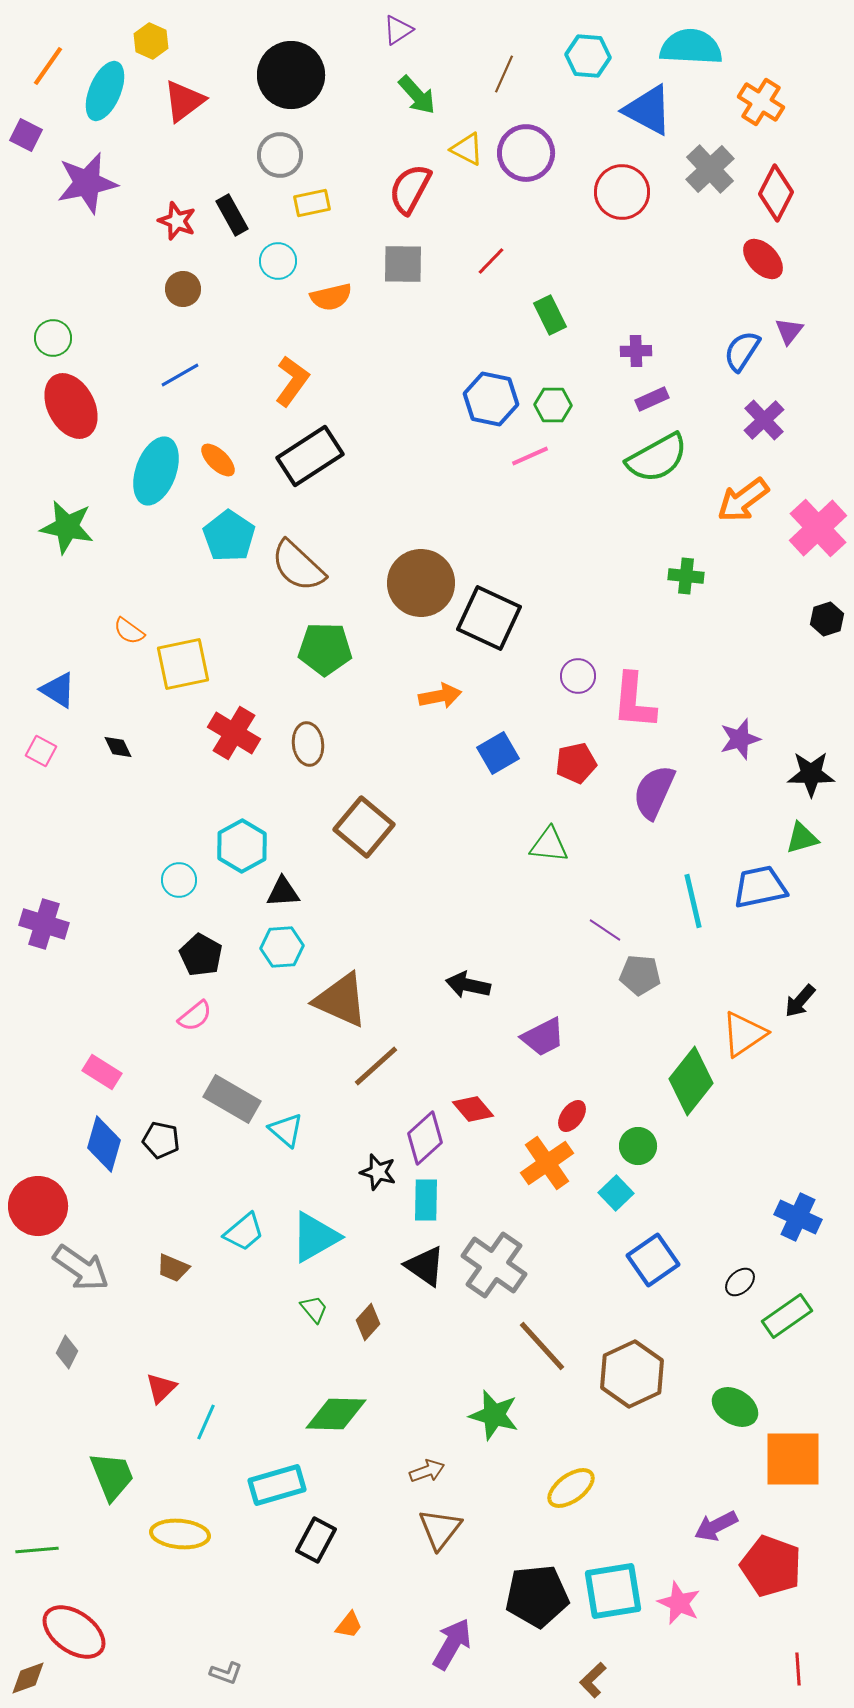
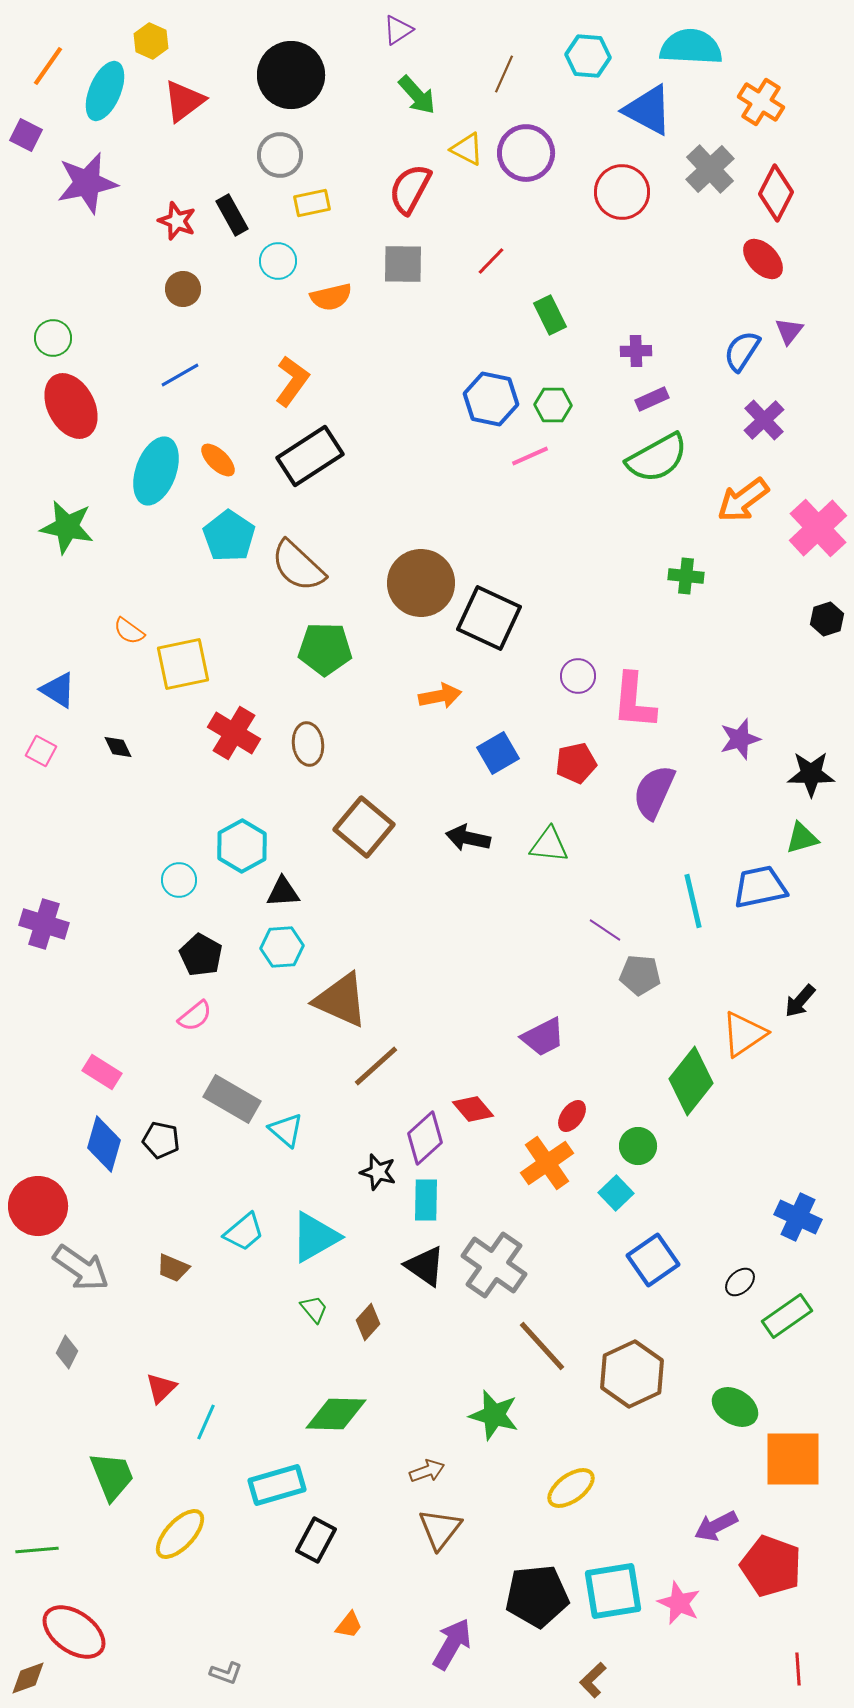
black arrow at (468, 985): moved 147 px up
yellow ellipse at (180, 1534): rotated 52 degrees counterclockwise
